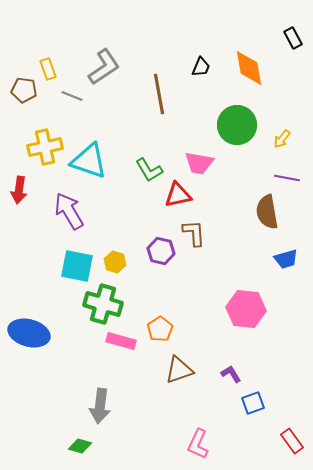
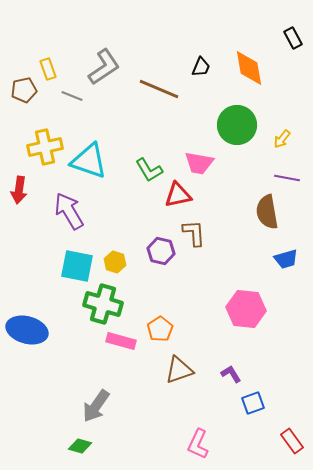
brown pentagon: rotated 20 degrees counterclockwise
brown line: moved 5 px up; rotated 57 degrees counterclockwise
blue ellipse: moved 2 px left, 3 px up
gray arrow: moved 4 px left; rotated 28 degrees clockwise
